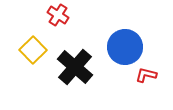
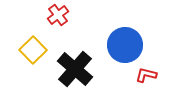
red cross: rotated 20 degrees clockwise
blue circle: moved 2 px up
black cross: moved 2 px down
